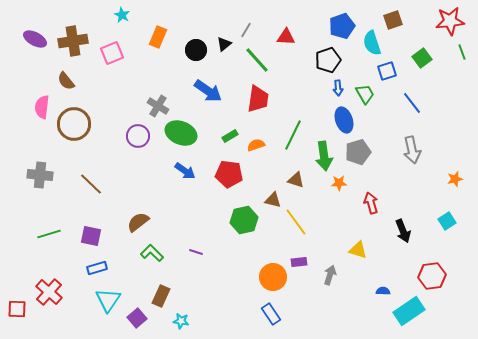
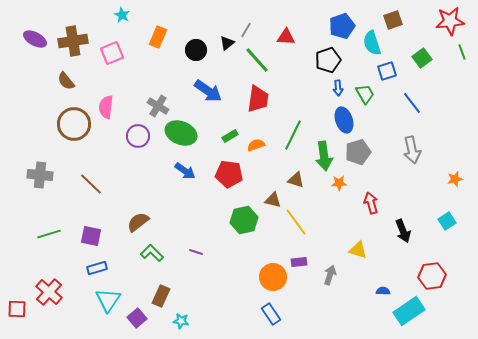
black triangle at (224, 44): moved 3 px right, 1 px up
pink semicircle at (42, 107): moved 64 px right
